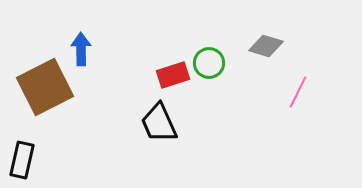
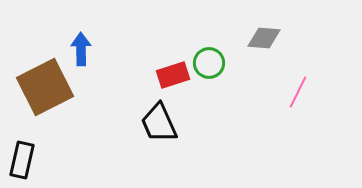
gray diamond: moved 2 px left, 8 px up; rotated 12 degrees counterclockwise
